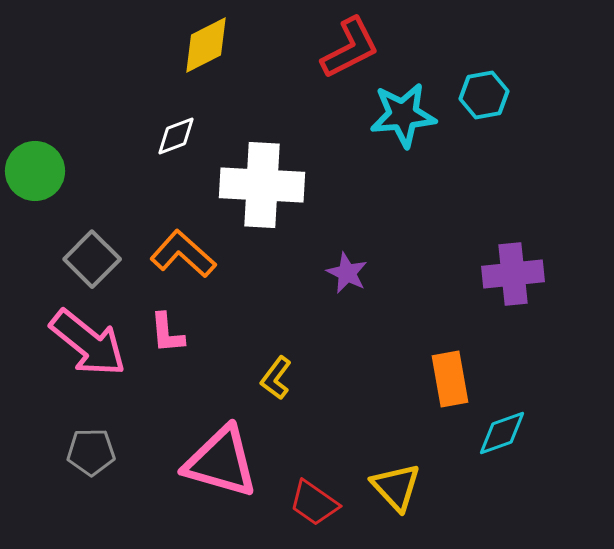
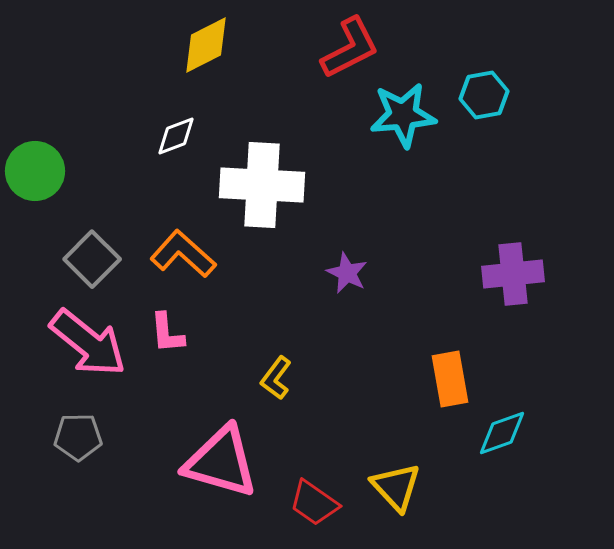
gray pentagon: moved 13 px left, 15 px up
